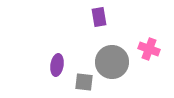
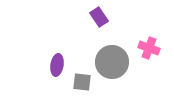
purple rectangle: rotated 24 degrees counterclockwise
pink cross: moved 1 px up
gray square: moved 2 px left
